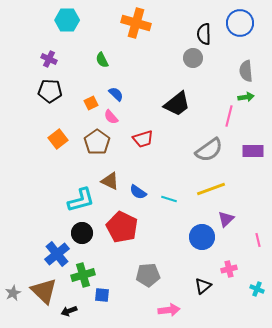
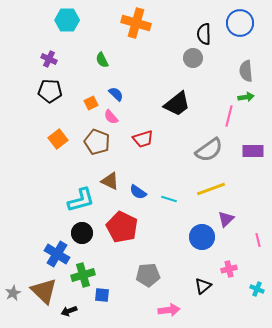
brown pentagon at (97, 142): rotated 15 degrees counterclockwise
blue cross at (57, 254): rotated 20 degrees counterclockwise
